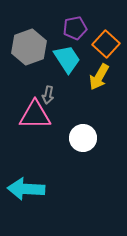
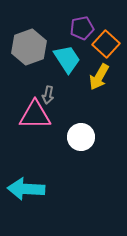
purple pentagon: moved 7 px right
white circle: moved 2 px left, 1 px up
